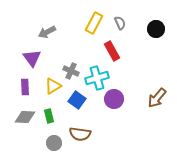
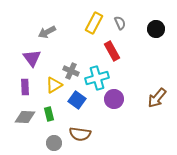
yellow triangle: moved 1 px right, 1 px up
green rectangle: moved 2 px up
